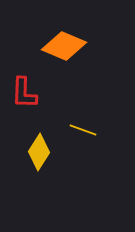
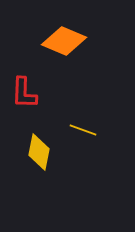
orange diamond: moved 5 px up
yellow diamond: rotated 21 degrees counterclockwise
